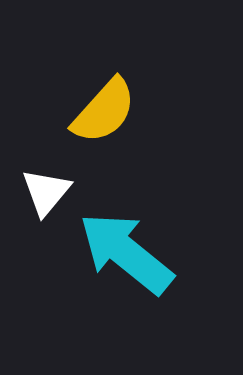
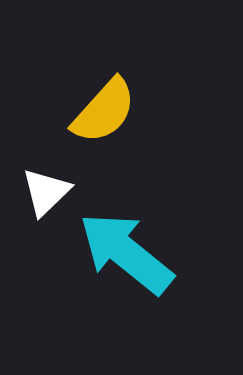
white triangle: rotated 6 degrees clockwise
